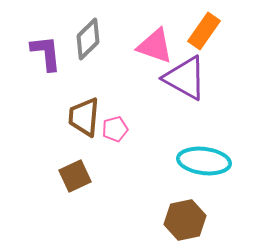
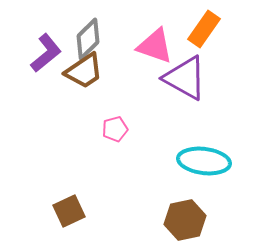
orange rectangle: moved 2 px up
purple L-shape: rotated 57 degrees clockwise
brown trapezoid: moved 46 px up; rotated 129 degrees counterclockwise
brown square: moved 6 px left, 35 px down
